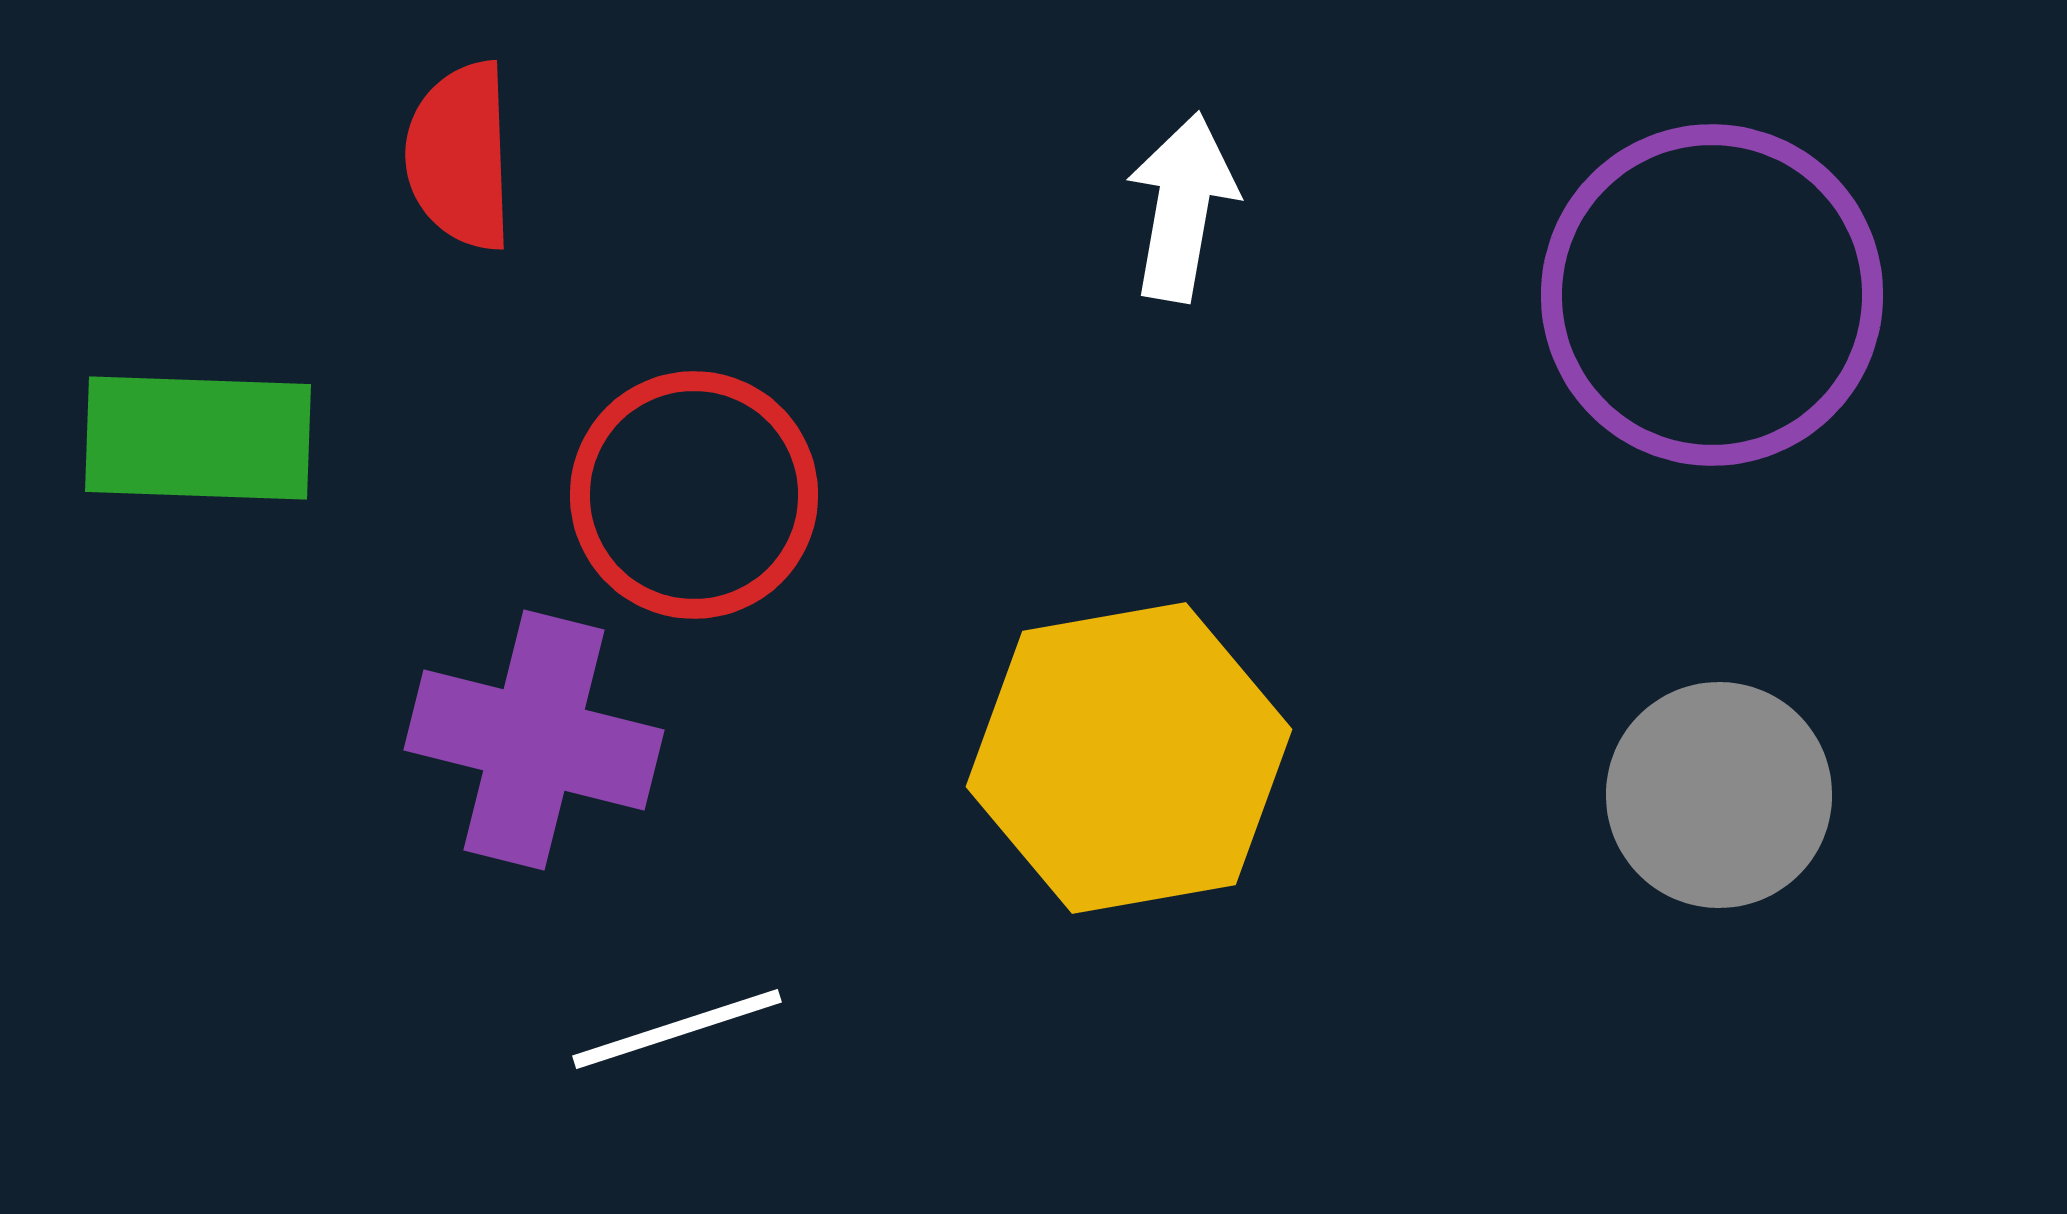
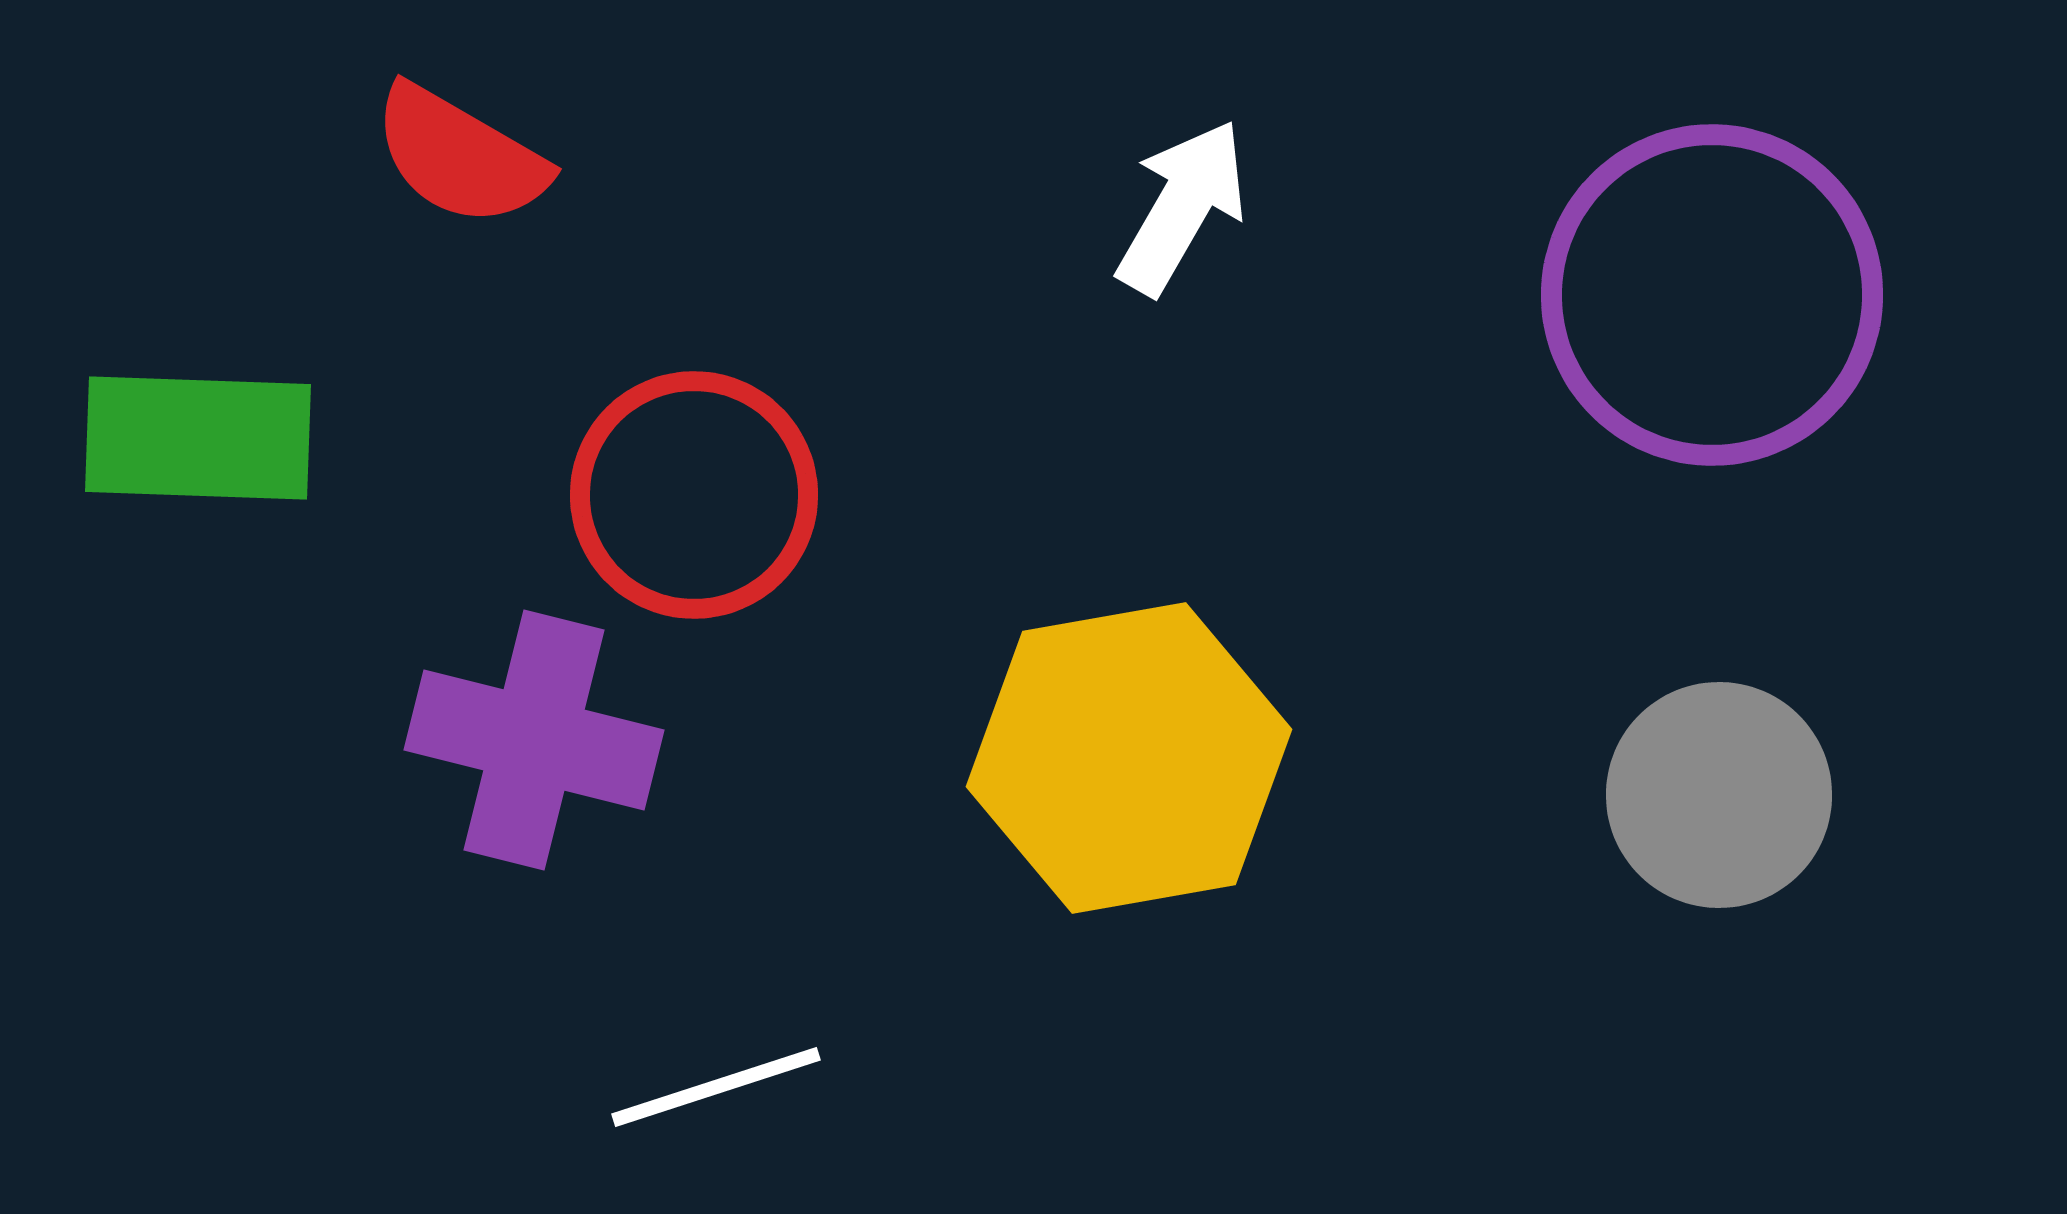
red semicircle: rotated 58 degrees counterclockwise
white arrow: rotated 20 degrees clockwise
white line: moved 39 px right, 58 px down
